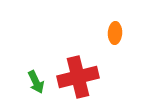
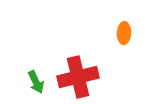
orange ellipse: moved 9 px right
